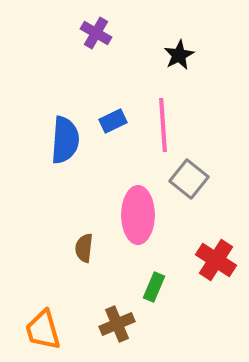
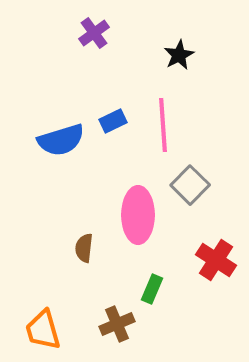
purple cross: moved 2 px left; rotated 24 degrees clockwise
blue semicircle: moved 4 px left; rotated 69 degrees clockwise
gray square: moved 1 px right, 6 px down; rotated 6 degrees clockwise
green rectangle: moved 2 px left, 2 px down
